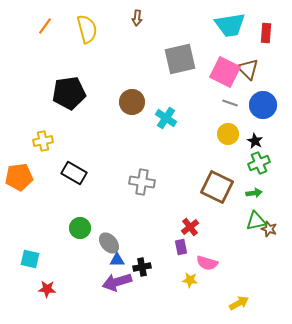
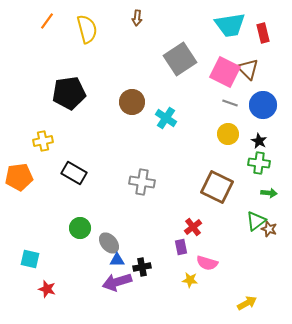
orange line: moved 2 px right, 5 px up
red rectangle: moved 3 px left; rotated 18 degrees counterclockwise
gray square: rotated 20 degrees counterclockwise
black star: moved 4 px right
green cross: rotated 30 degrees clockwise
green arrow: moved 15 px right; rotated 14 degrees clockwise
green triangle: rotated 25 degrees counterclockwise
red cross: moved 3 px right
red star: rotated 12 degrees clockwise
yellow arrow: moved 8 px right
